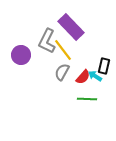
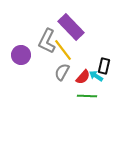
cyan arrow: moved 1 px right
green line: moved 3 px up
